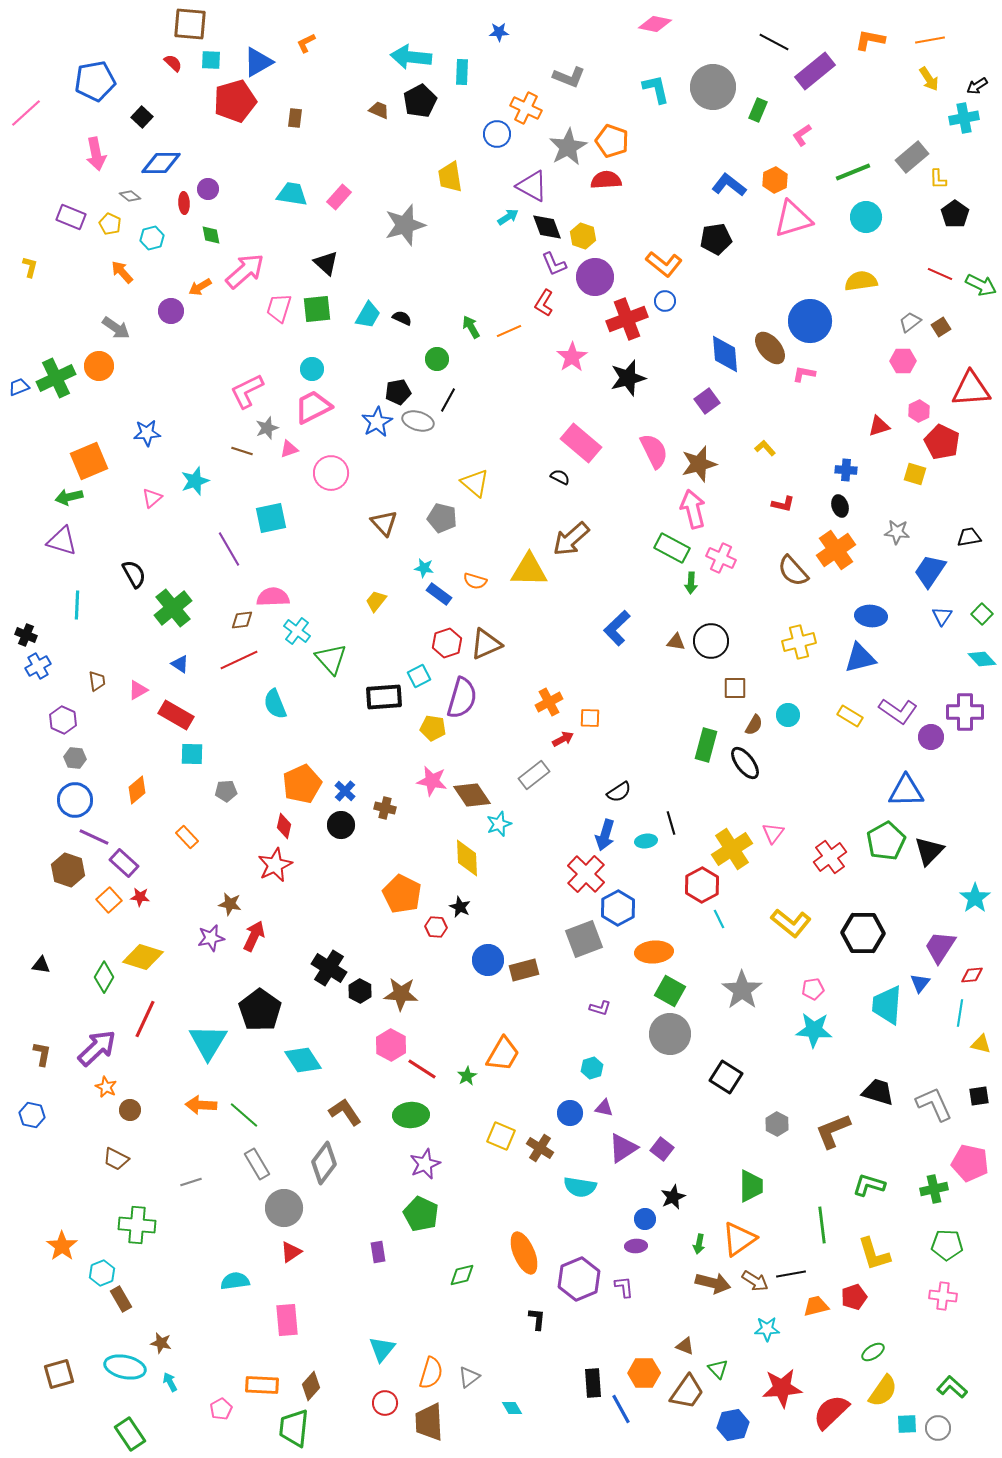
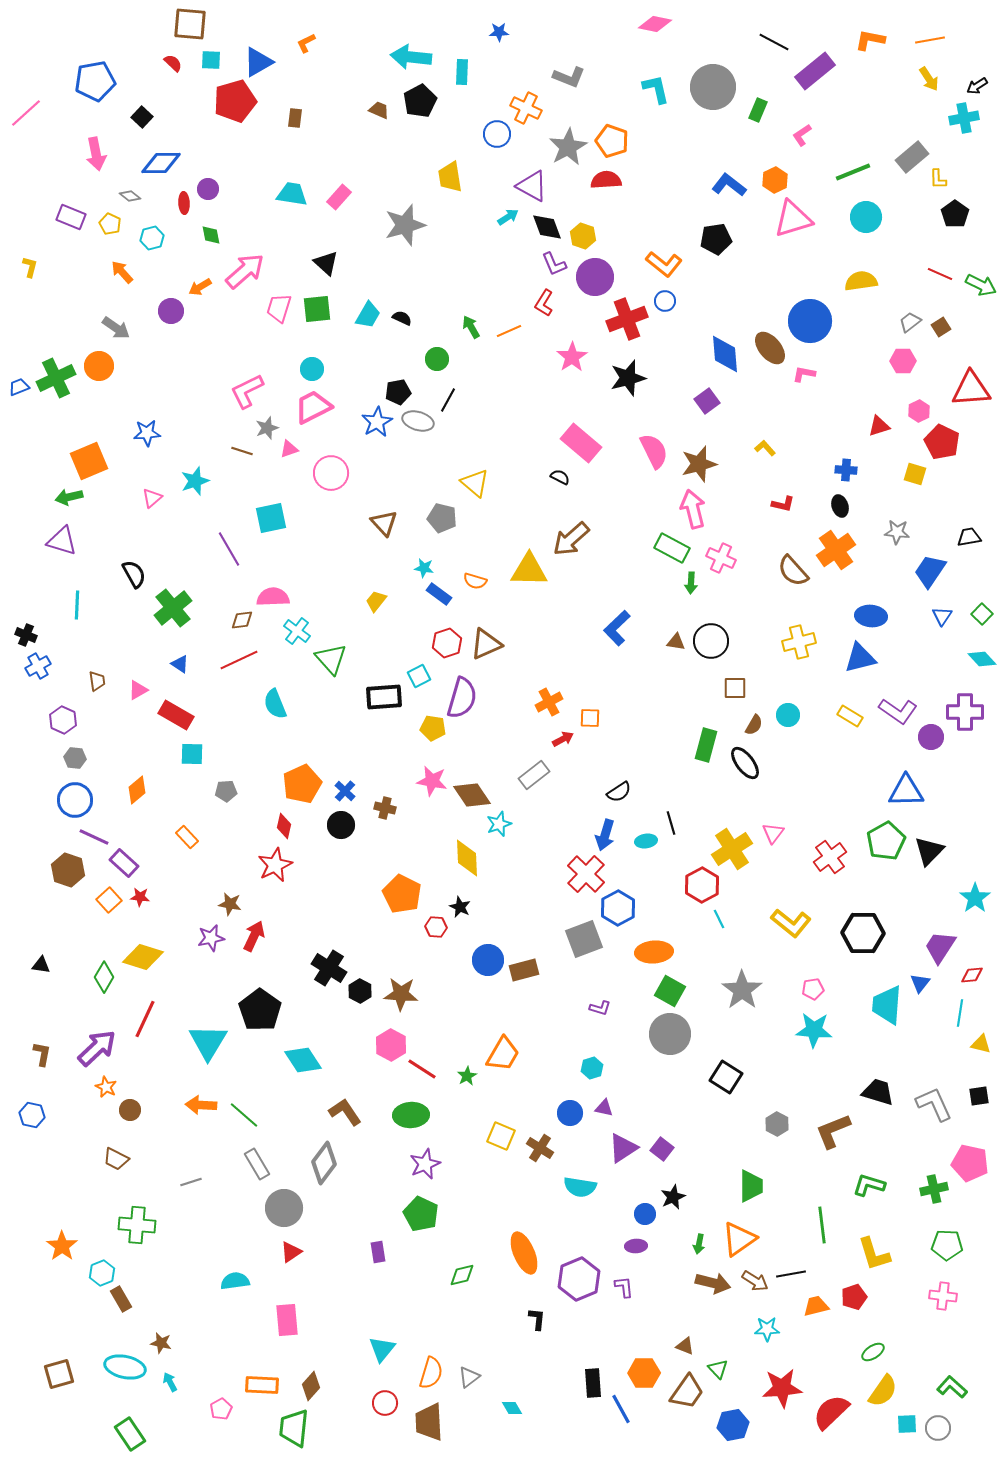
blue circle at (645, 1219): moved 5 px up
